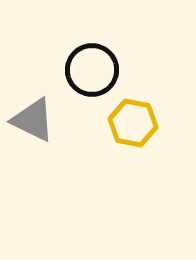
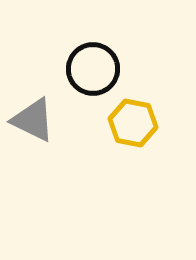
black circle: moved 1 px right, 1 px up
